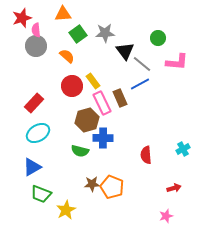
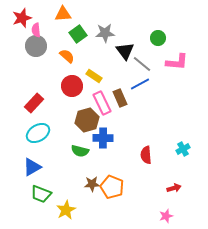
yellow rectangle: moved 1 px right, 5 px up; rotated 21 degrees counterclockwise
